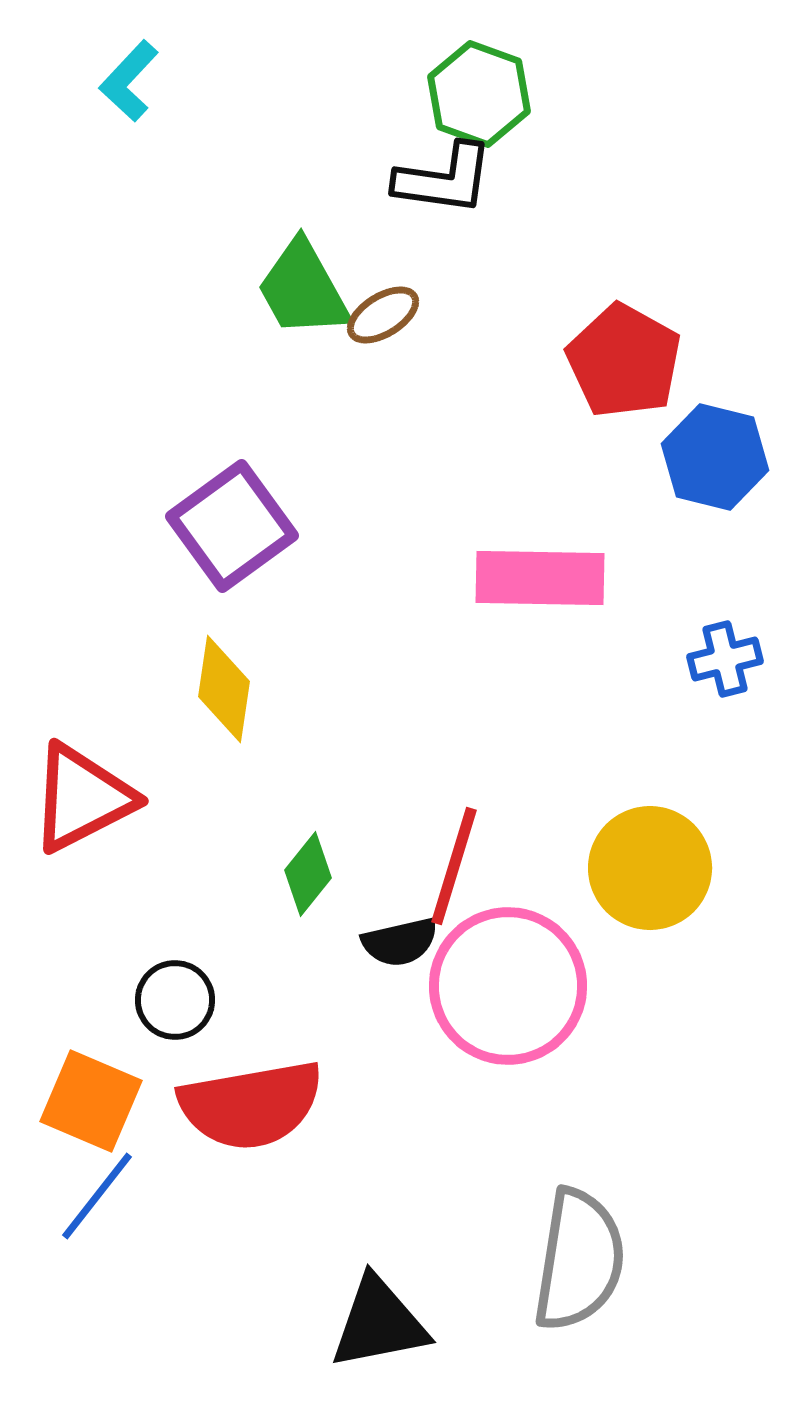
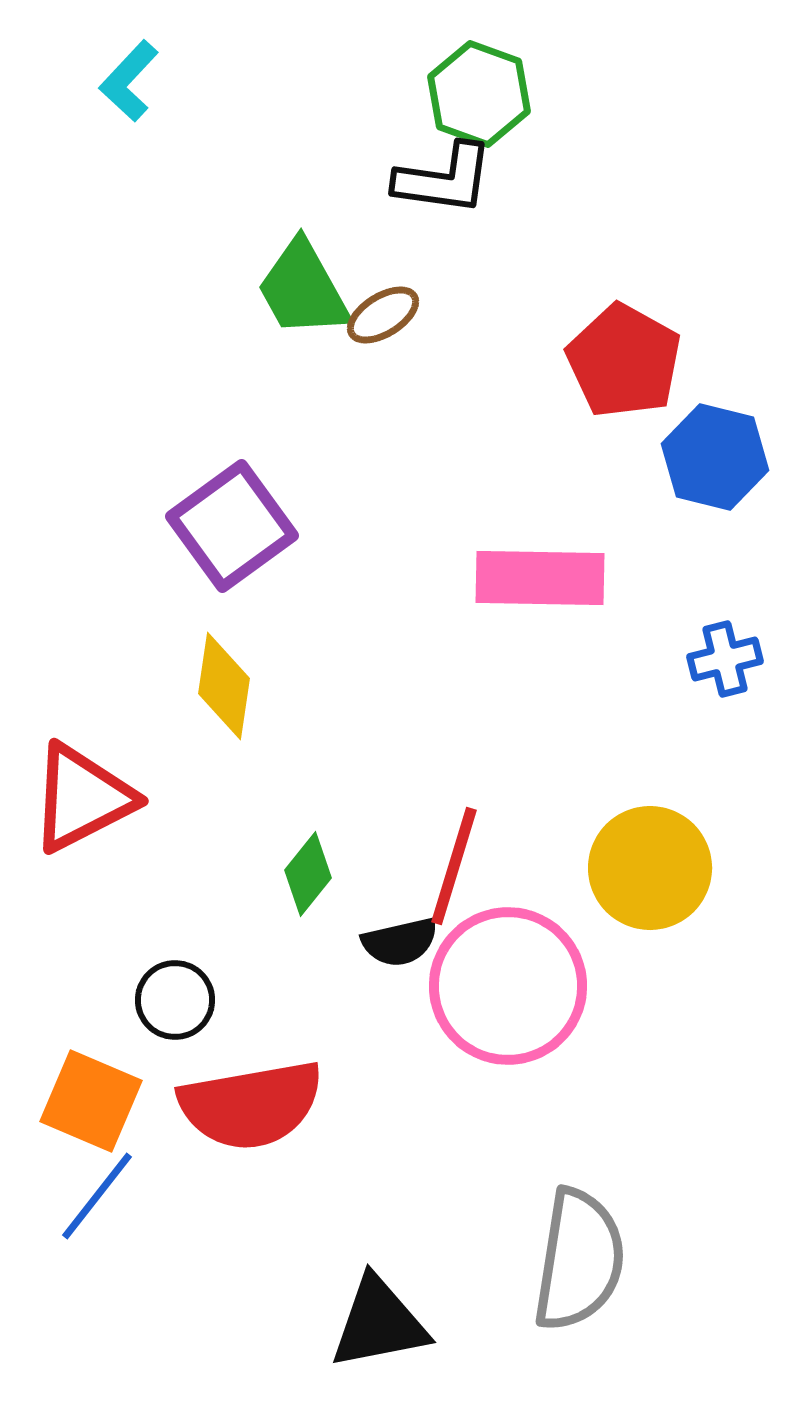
yellow diamond: moved 3 px up
